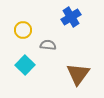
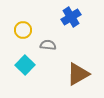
brown triangle: rotated 25 degrees clockwise
